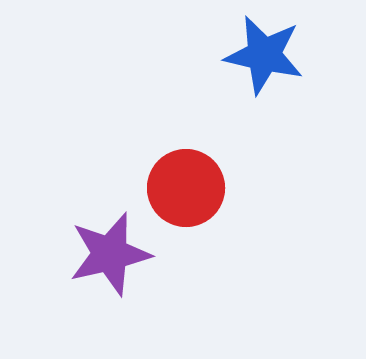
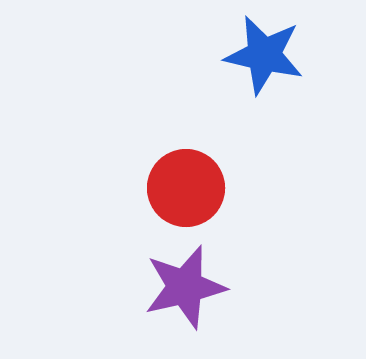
purple star: moved 75 px right, 33 px down
